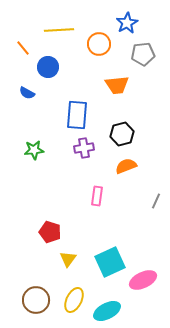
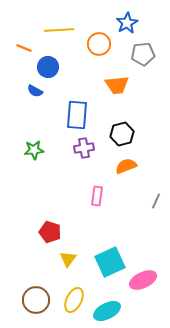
orange line: moved 1 px right; rotated 28 degrees counterclockwise
blue semicircle: moved 8 px right, 2 px up
